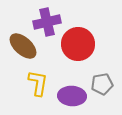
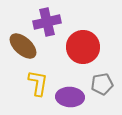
red circle: moved 5 px right, 3 px down
purple ellipse: moved 2 px left, 1 px down
